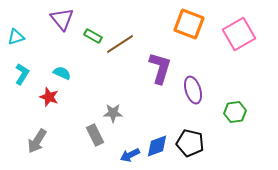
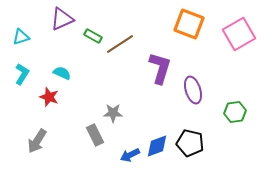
purple triangle: rotated 45 degrees clockwise
cyan triangle: moved 5 px right
